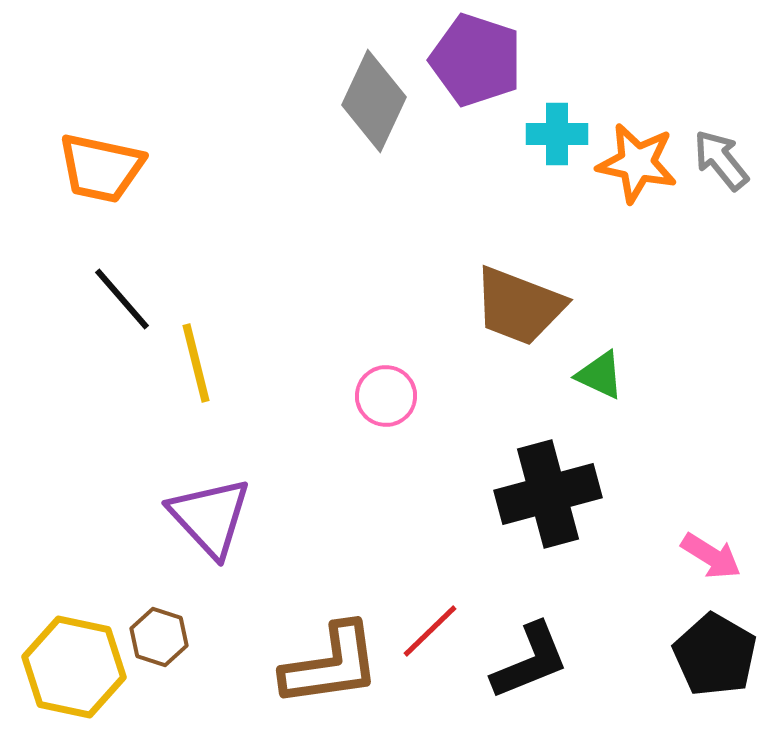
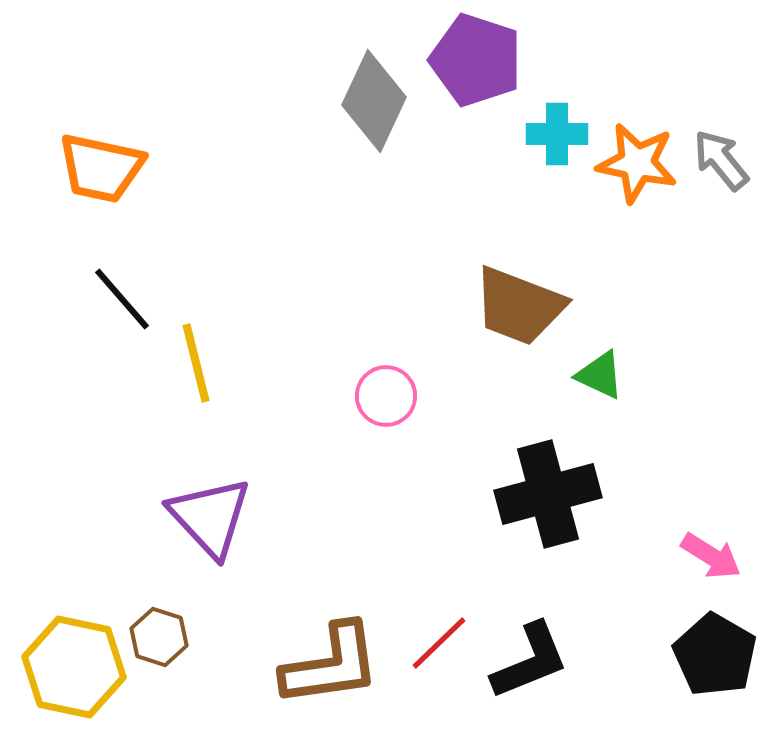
red line: moved 9 px right, 12 px down
